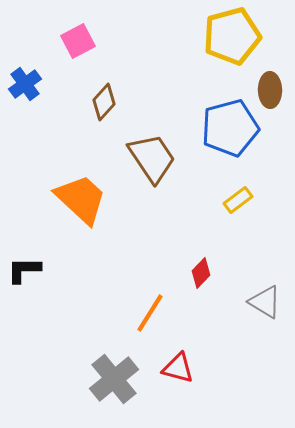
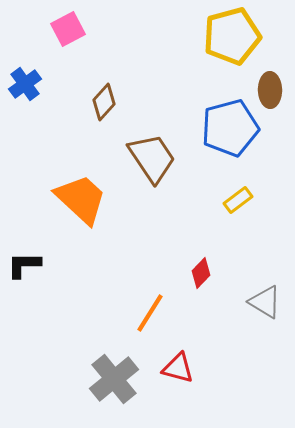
pink square: moved 10 px left, 12 px up
black L-shape: moved 5 px up
